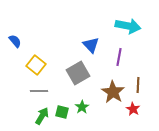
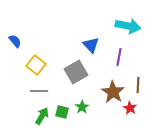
gray square: moved 2 px left, 1 px up
red star: moved 3 px left, 1 px up
